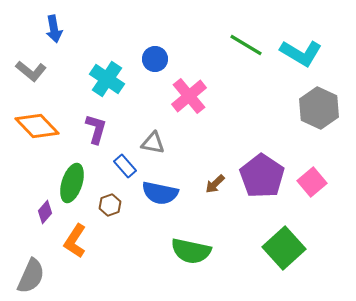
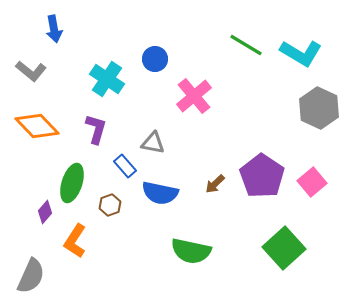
pink cross: moved 5 px right
